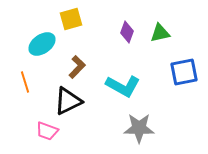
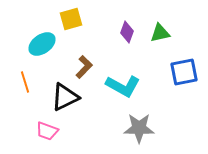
brown L-shape: moved 7 px right
black triangle: moved 3 px left, 4 px up
